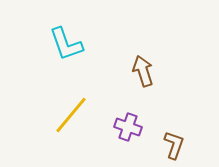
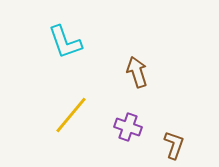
cyan L-shape: moved 1 px left, 2 px up
brown arrow: moved 6 px left, 1 px down
